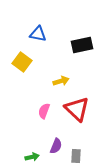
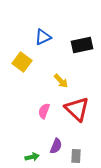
blue triangle: moved 5 px right, 3 px down; rotated 36 degrees counterclockwise
yellow arrow: rotated 63 degrees clockwise
